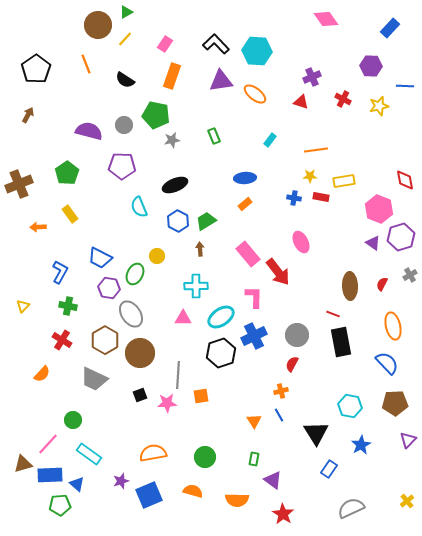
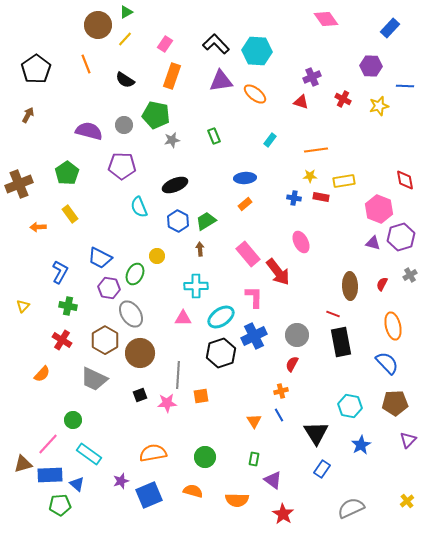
purple triangle at (373, 243): rotated 21 degrees counterclockwise
blue rectangle at (329, 469): moved 7 px left
